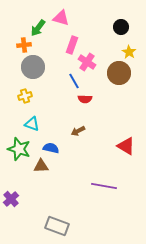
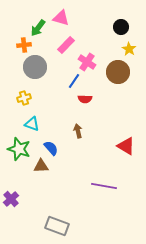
pink rectangle: moved 6 px left; rotated 24 degrees clockwise
yellow star: moved 3 px up
gray circle: moved 2 px right
brown circle: moved 1 px left, 1 px up
blue line: rotated 63 degrees clockwise
yellow cross: moved 1 px left, 2 px down
brown arrow: rotated 104 degrees clockwise
blue semicircle: rotated 35 degrees clockwise
